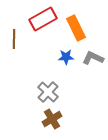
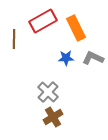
red rectangle: moved 2 px down
blue star: moved 1 px down
brown cross: moved 1 px right, 2 px up
